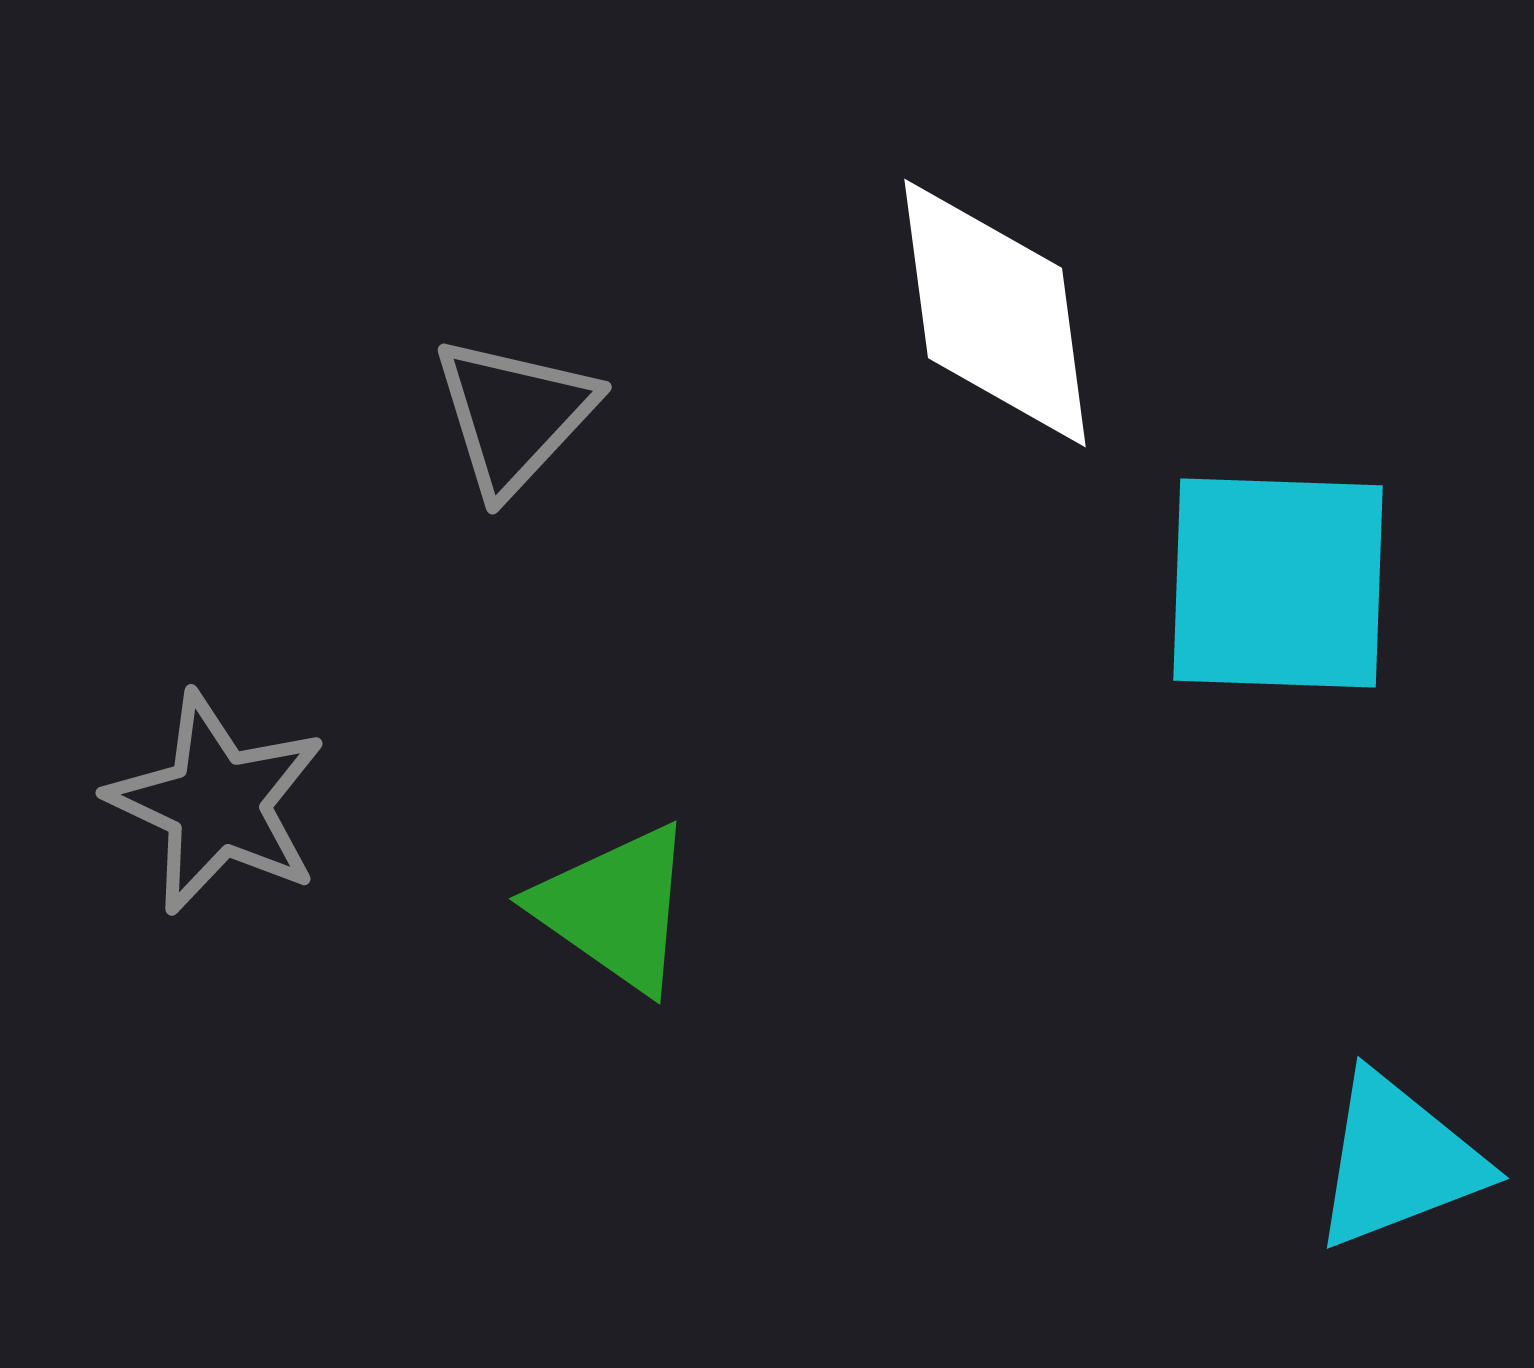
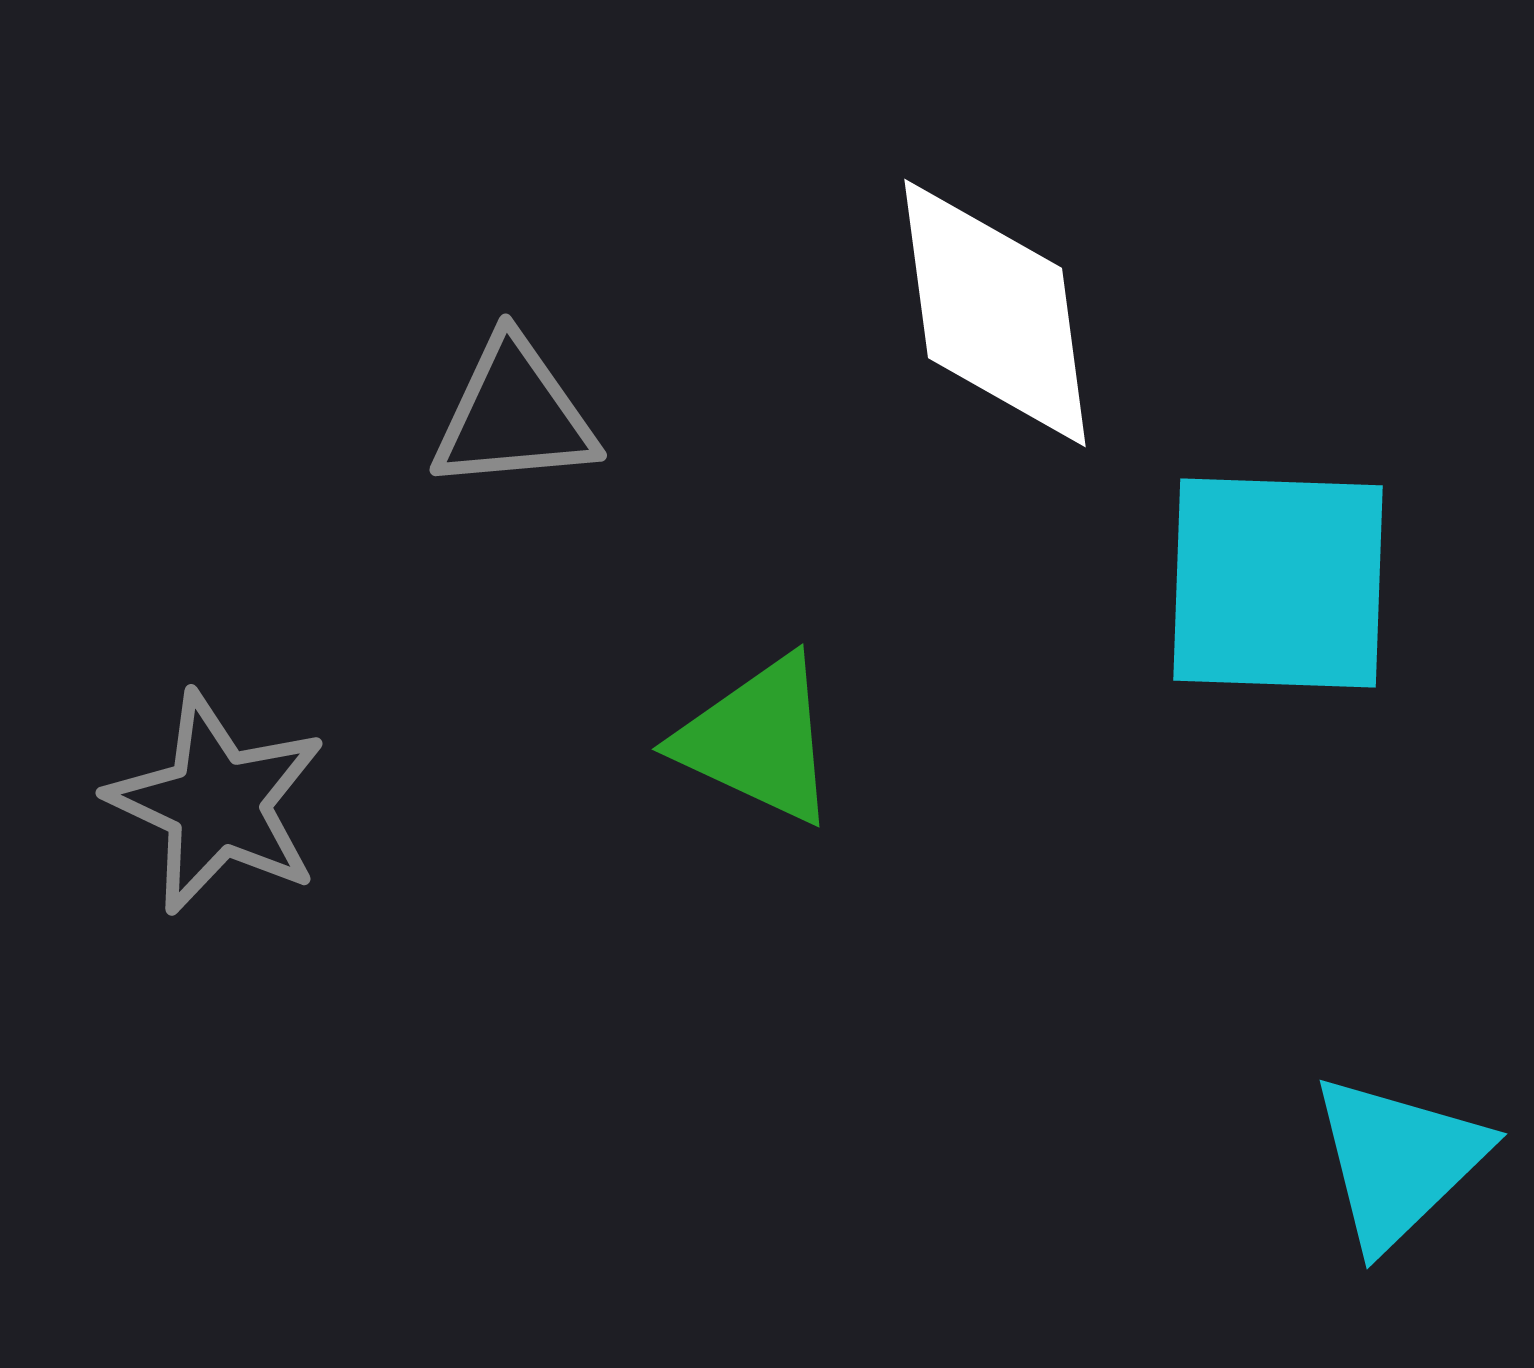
gray triangle: rotated 42 degrees clockwise
green triangle: moved 143 px right, 168 px up; rotated 10 degrees counterclockwise
cyan triangle: rotated 23 degrees counterclockwise
